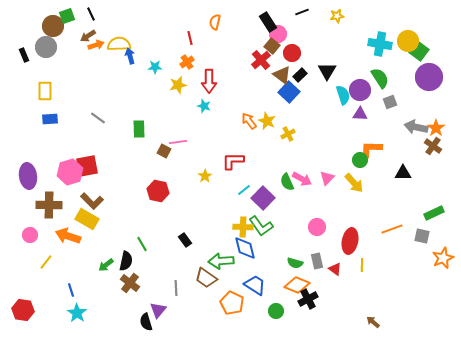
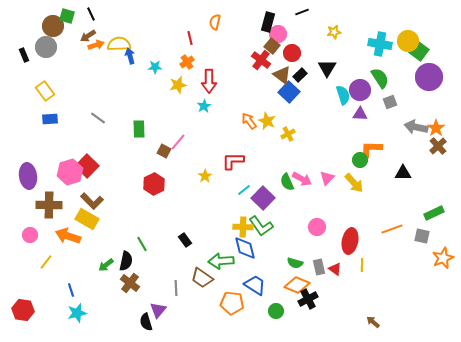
green square at (67, 16): rotated 35 degrees clockwise
yellow star at (337, 16): moved 3 px left, 16 px down
black rectangle at (268, 22): rotated 48 degrees clockwise
red cross at (261, 60): rotated 12 degrees counterclockwise
black triangle at (327, 71): moved 3 px up
yellow rectangle at (45, 91): rotated 36 degrees counterclockwise
cyan star at (204, 106): rotated 24 degrees clockwise
pink line at (178, 142): rotated 42 degrees counterclockwise
brown cross at (433, 146): moved 5 px right; rotated 12 degrees clockwise
red square at (87, 166): rotated 35 degrees counterclockwise
red hexagon at (158, 191): moved 4 px left, 7 px up; rotated 20 degrees clockwise
gray rectangle at (317, 261): moved 2 px right, 6 px down
brown trapezoid at (206, 278): moved 4 px left
orange pentagon at (232, 303): rotated 20 degrees counterclockwise
cyan star at (77, 313): rotated 24 degrees clockwise
